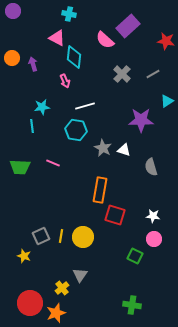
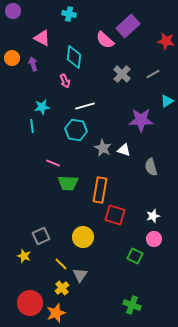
pink triangle: moved 15 px left
green trapezoid: moved 48 px right, 16 px down
white star: rotated 24 degrees counterclockwise
yellow line: moved 28 px down; rotated 56 degrees counterclockwise
green cross: rotated 12 degrees clockwise
